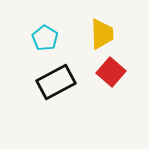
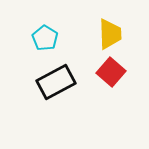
yellow trapezoid: moved 8 px right
